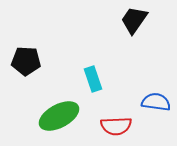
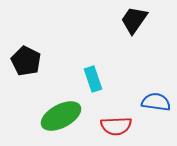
black pentagon: rotated 24 degrees clockwise
green ellipse: moved 2 px right
